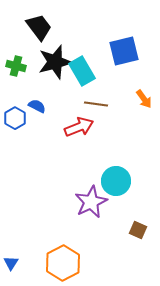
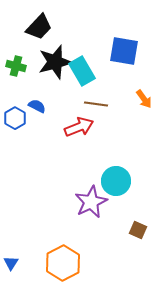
black trapezoid: rotated 80 degrees clockwise
blue square: rotated 24 degrees clockwise
